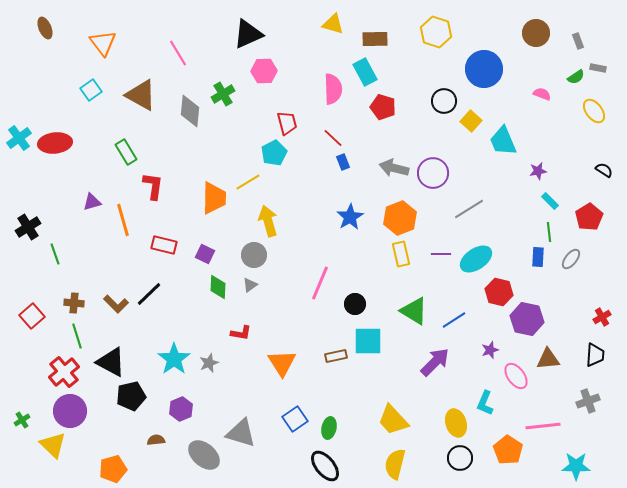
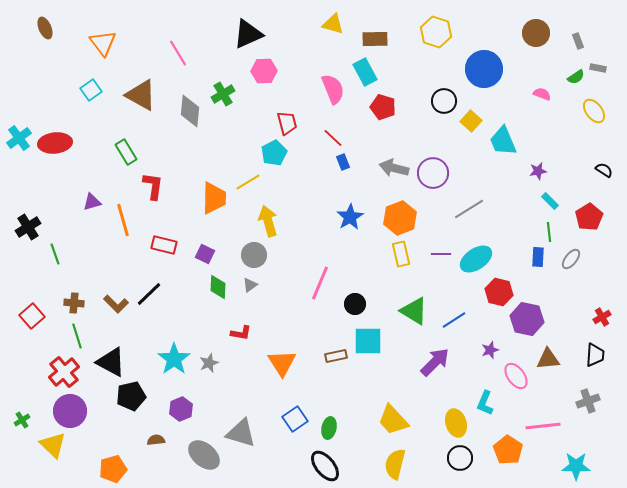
pink semicircle at (333, 89): rotated 20 degrees counterclockwise
